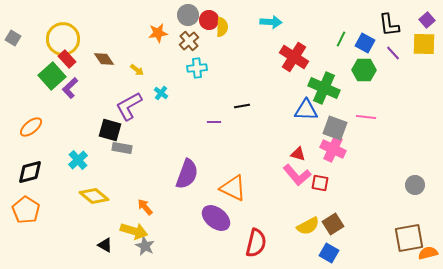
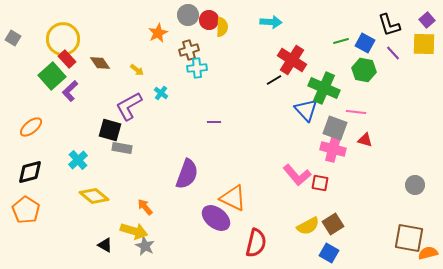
black L-shape at (389, 25): rotated 10 degrees counterclockwise
orange star at (158, 33): rotated 18 degrees counterclockwise
green line at (341, 39): moved 2 px down; rotated 49 degrees clockwise
brown cross at (189, 41): moved 9 px down; rotated 24 degrees clockwise
red cross at (294, 57): moved 2 px left, 3 px down
brown diamond at (104, 59): moved 4 px left, 4 px down
green hexagon at (364, 70): rotated 10 degrees clockwise
purple L-shape at (70, 88): moved 3 px down
black line at (242, 106): moved 32 px right, 26 px up; rotated 21 degrees counterclockwise
blue triangle at (306, 110): rotated 45 degrees clockwise
pink line at (366, 117): moved 10 px left, 5 px up
pink cross at (333, 149): rotated 10 degrees counterclockwise
red triangle at (298, 154): moved 67 px right, 14 px up
orange triangle at (233, 188): moved 10 px down
brown square at (409, 238): rotated 20 degrees clockwise
